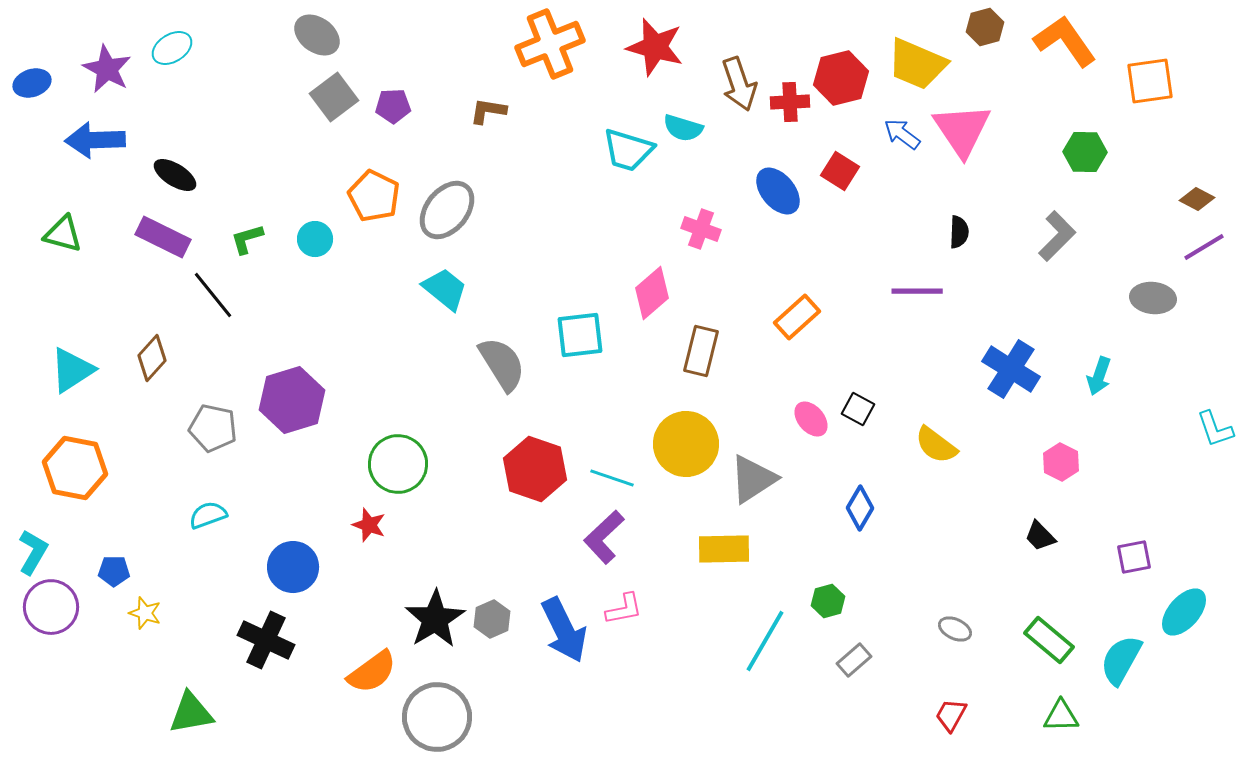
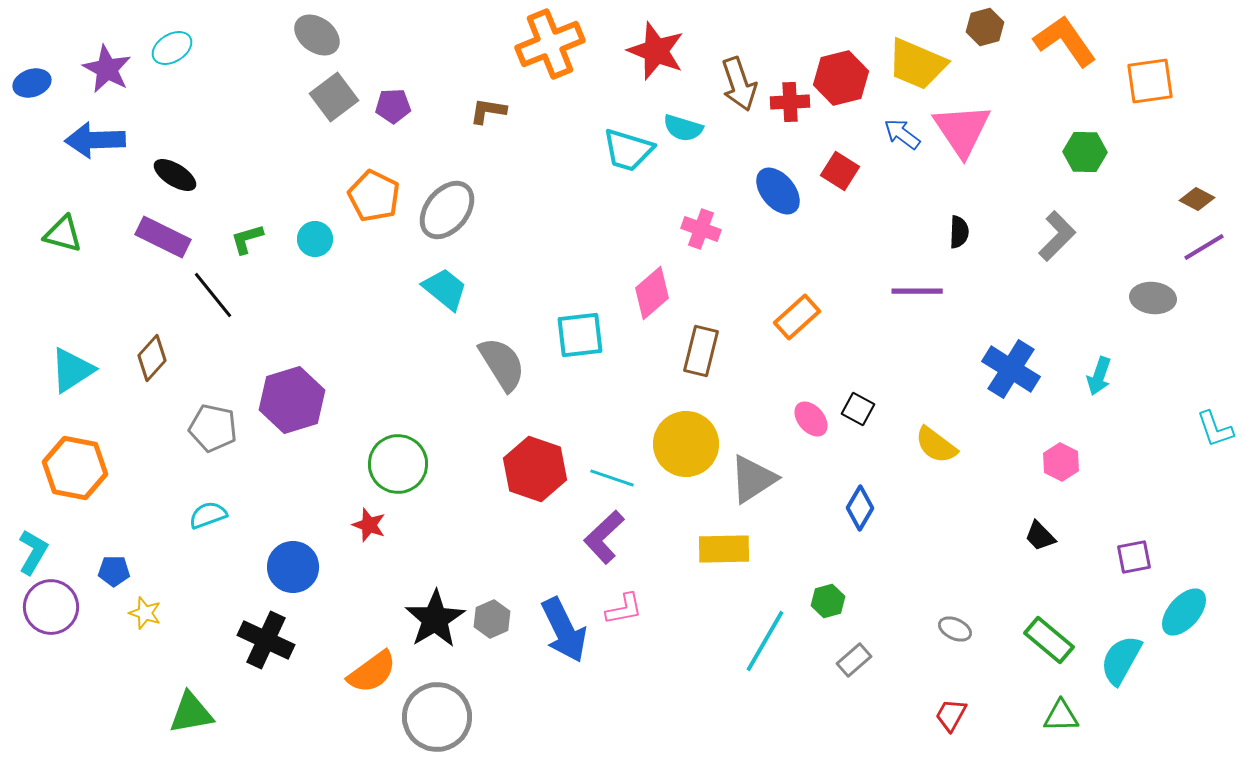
red star at (655, 47): moved 1 px right, 4 px down; rotated 6 degrees clockwise
